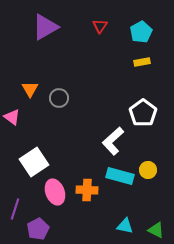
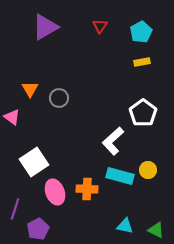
orange cross: moved 1 px up
